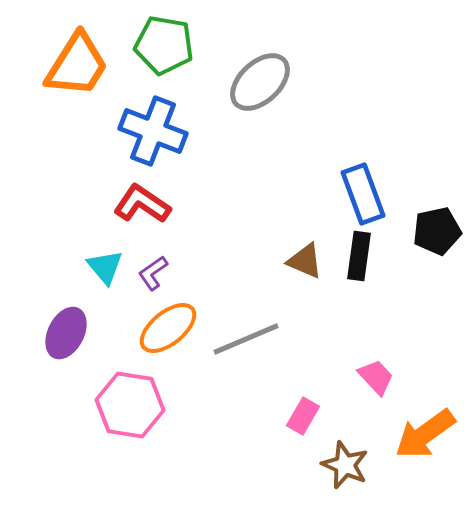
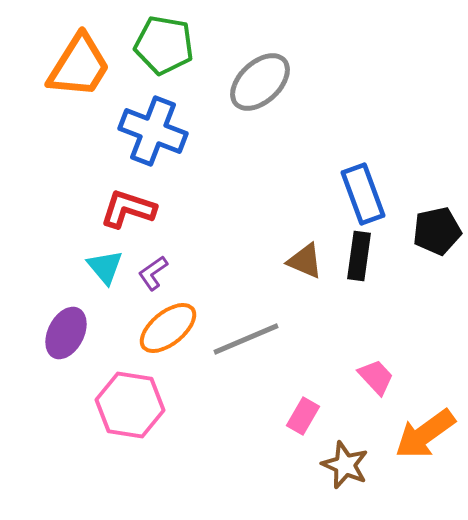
orange trapezoid: moved 2 px right, 1 px down
red L-shape: moved 14 px left, 5 px down; rotated 16 degrees counterclockwise
